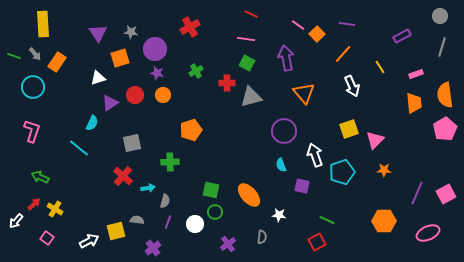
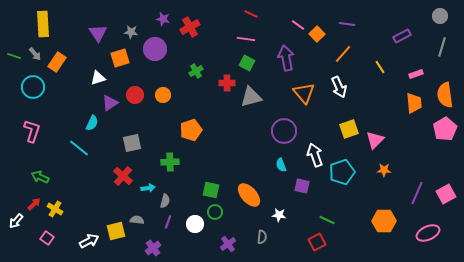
purple star at (157, 73): moved 6 px right, 54 px up
white arrow at (352, 86): moved 13 px left, 1 px down
